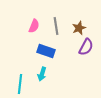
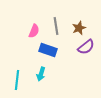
pink semicircle: moved 5 px down
purple semicircle: rotated 24 degrees clockwise
blue rectangle: moved 2 px right, 1 px up
cyan arrow: moved 1 px left
cyan line: moved 3 px left, 4 px up
